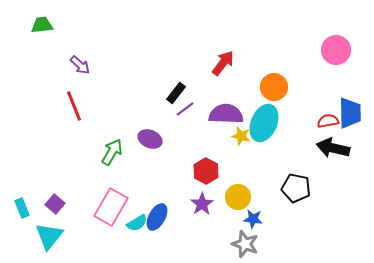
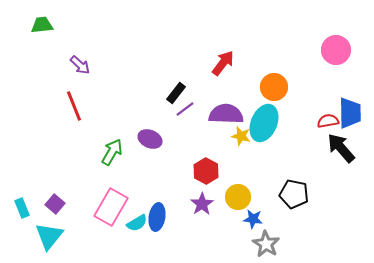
black arrow: moved 8 px right; rotated 36 degrees clockwise
black pentagon: moved 2 px left, 6 px down
blue ellipse: rotated 20 degrees counterclockwise
gray star: moved 21 px right; rotated 12 degrees clockwise
